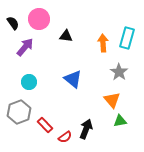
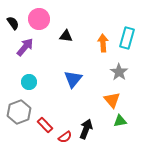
blue triangle: rotated 30 degrees clockwise
